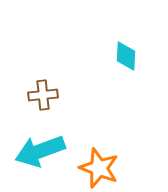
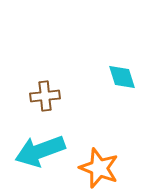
cyan diamond: moved 4 px left, 21 px down; rotated 20 degrees counterclockwise
brown cross: moved 2 px right, 1 px down
